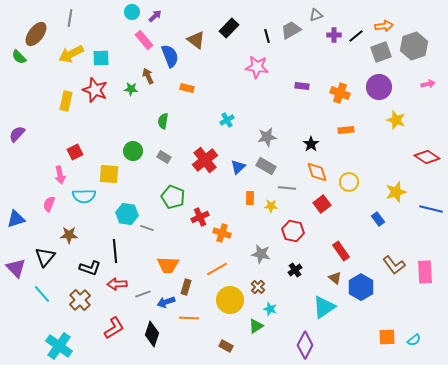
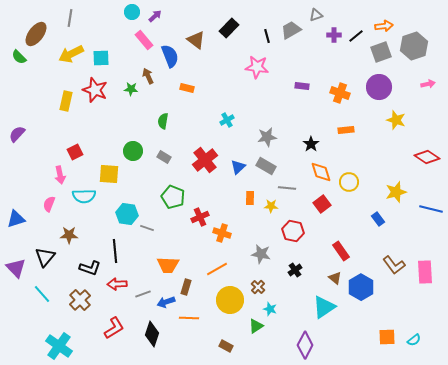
orange diamond at (317, 172): moved 4 px right
